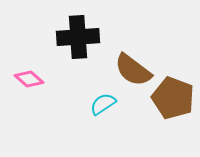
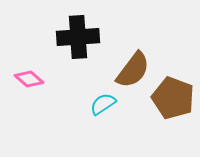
brown semicircle: rotated 90 degrees counterclockwise
